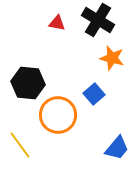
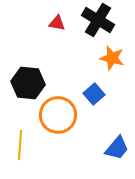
yellow line: rotated 40 degrees clockwise
